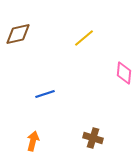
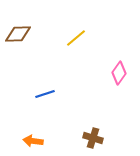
brown diamond: rotated 12 degrees clockwise
yellow line: moved 8 px left
pink diamond: moved 5 px left; rotated 30 degrees clockwise
orange arrow: rotated 96 degrees counterclockwise
